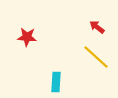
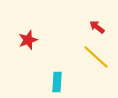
red star: moved 1 px right, 3 px down; rotated 24 degrees counterclockwise
cyan rectangle: moved 1 px right
